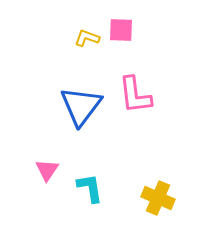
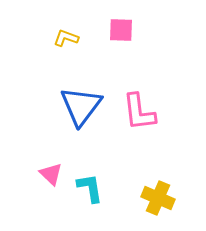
yellow L-shape: moved 21 px left
pink L-shape: moved 4 px right, 17 px down
pink triangle: moved 4 px right, 4 px down; rotated 20 degrees counterclockwise
